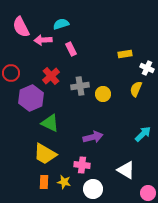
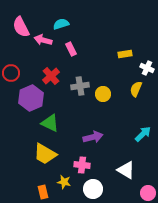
pink arrow: rotated 18 degrees clockwise
orange rectangle: moved 1 px left, 10 px down; rotated 16 degrees counterclockwise
